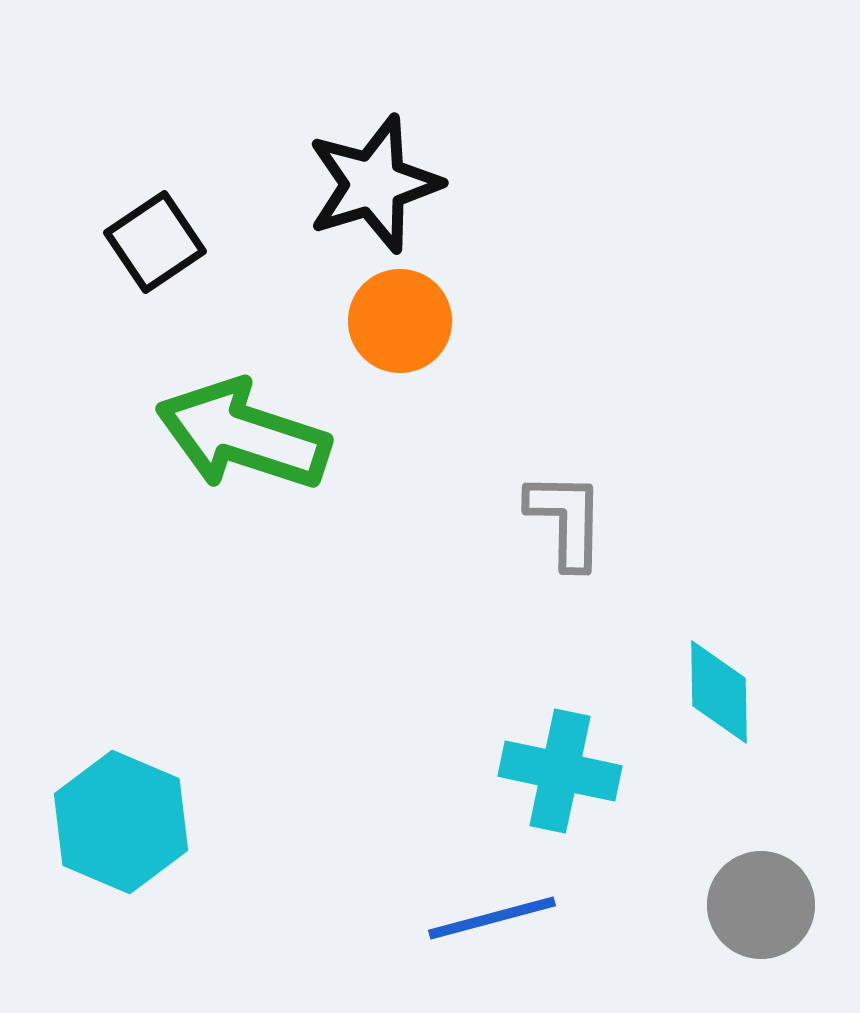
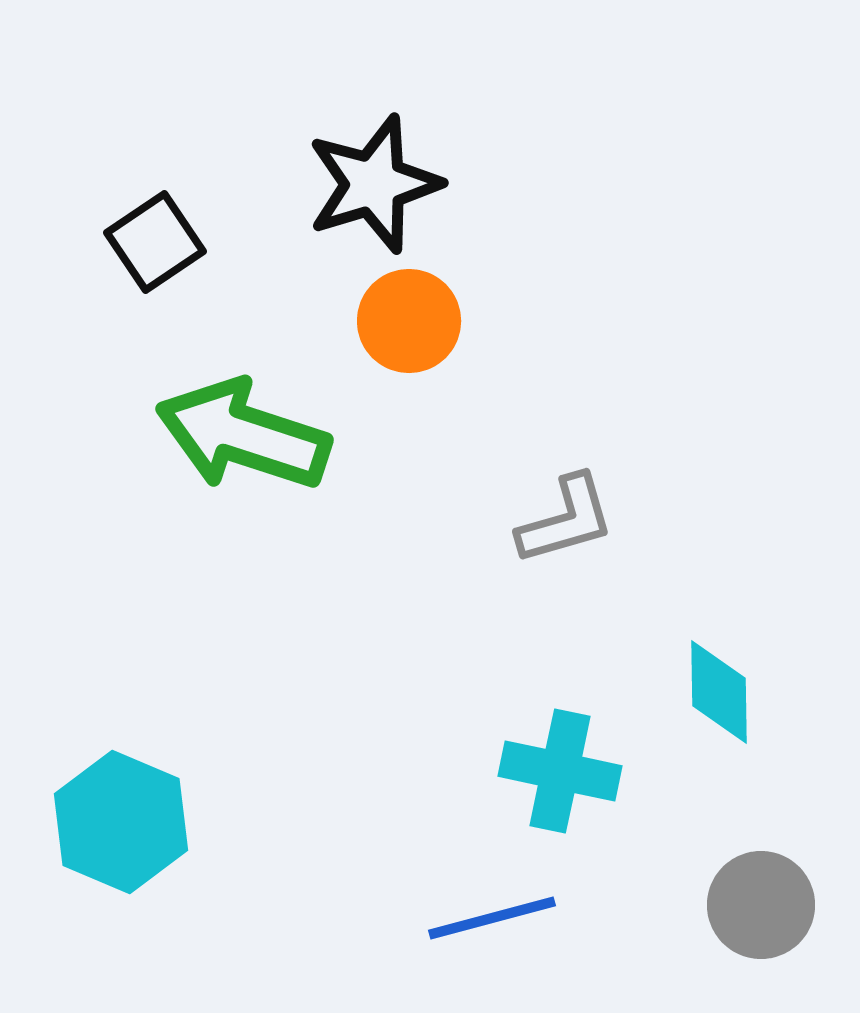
orange circle: moved 9 px right
gray L-shape: rotated 73 degrees clockwise
